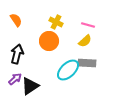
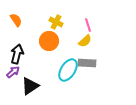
pink line: rotated 56 degrees clockwise
cyan ellipse: rotated 15 degrees counterclockwise
purple arrow: moved 2 px left, 7 px up
